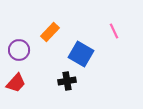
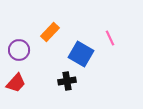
pink line: moved 4 px left, 7 px down
